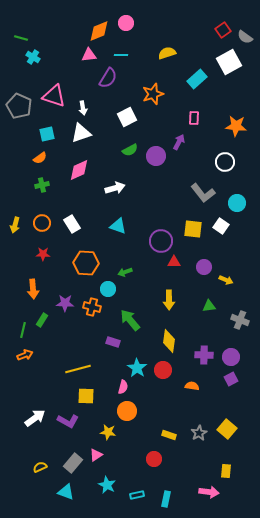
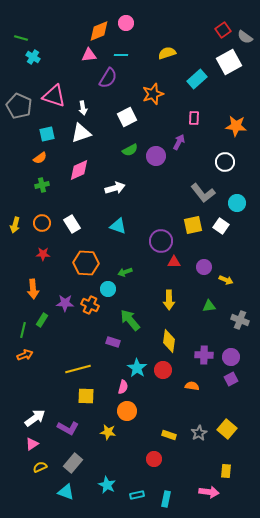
yellow square at (193, 229): moved 4 px up; rotated 18 degrees counterclockwise
orange cross at (92, 307): moved 2 px left, 2 px up; rotated 12 degrees clockwise
purple L-shape at (68, 421): moved 7 px down
pink triangle at (96, 455): moved 64 px left, 11 px up
